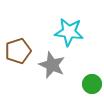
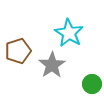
cyan star: moved 1 px down; rotated 24 degrees clockwise
gray star: rotated 16 degrees clockwise
